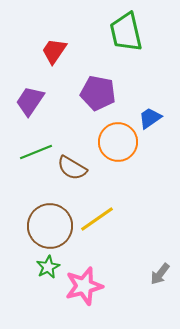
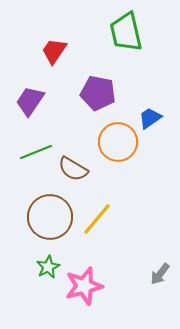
brown semicircle: moved 1 px right, 1 px down
yellow line: rotated 15 degrees counterclockwise
brown circle: moved 9 px up
